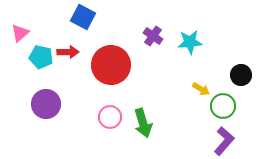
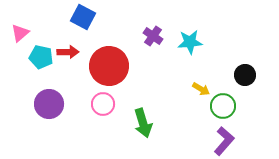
red circle: moved 2 px left, 1 px down
black circle: moved 4 px right
purple circle: moved 3 px right
pink circle: moved 7 px left, 13 px up
